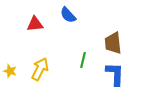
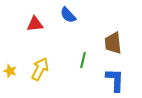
blue L-shape: moved 6 px down
